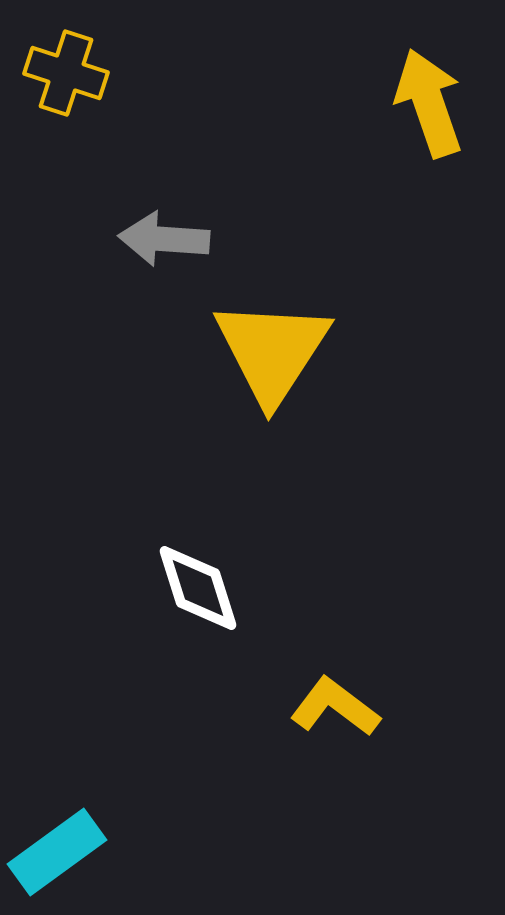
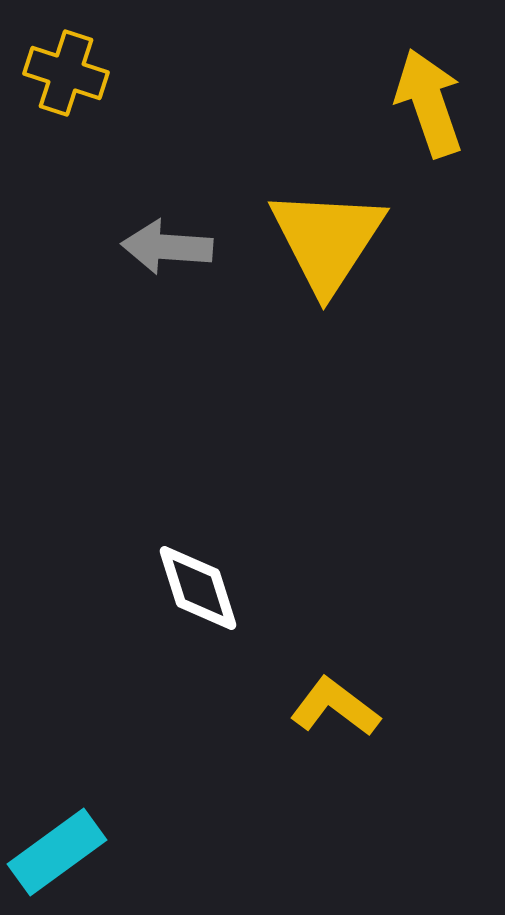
gray arrow: moved 3 px right, 8 px down
yellow triangle: moved 55 px right, 111 px up
